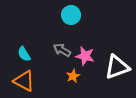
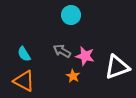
gray arrow: moved 1 px down
orange star: rotated 16 degrees counterclockwise
